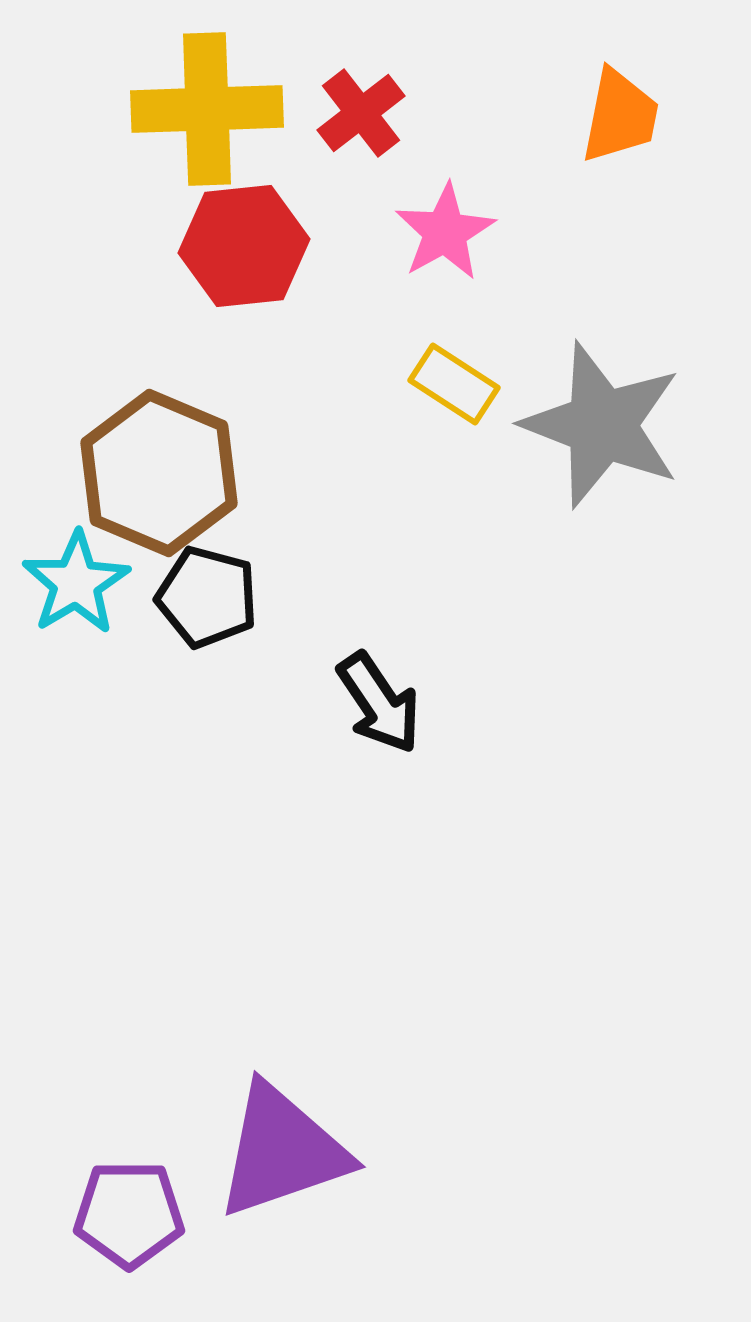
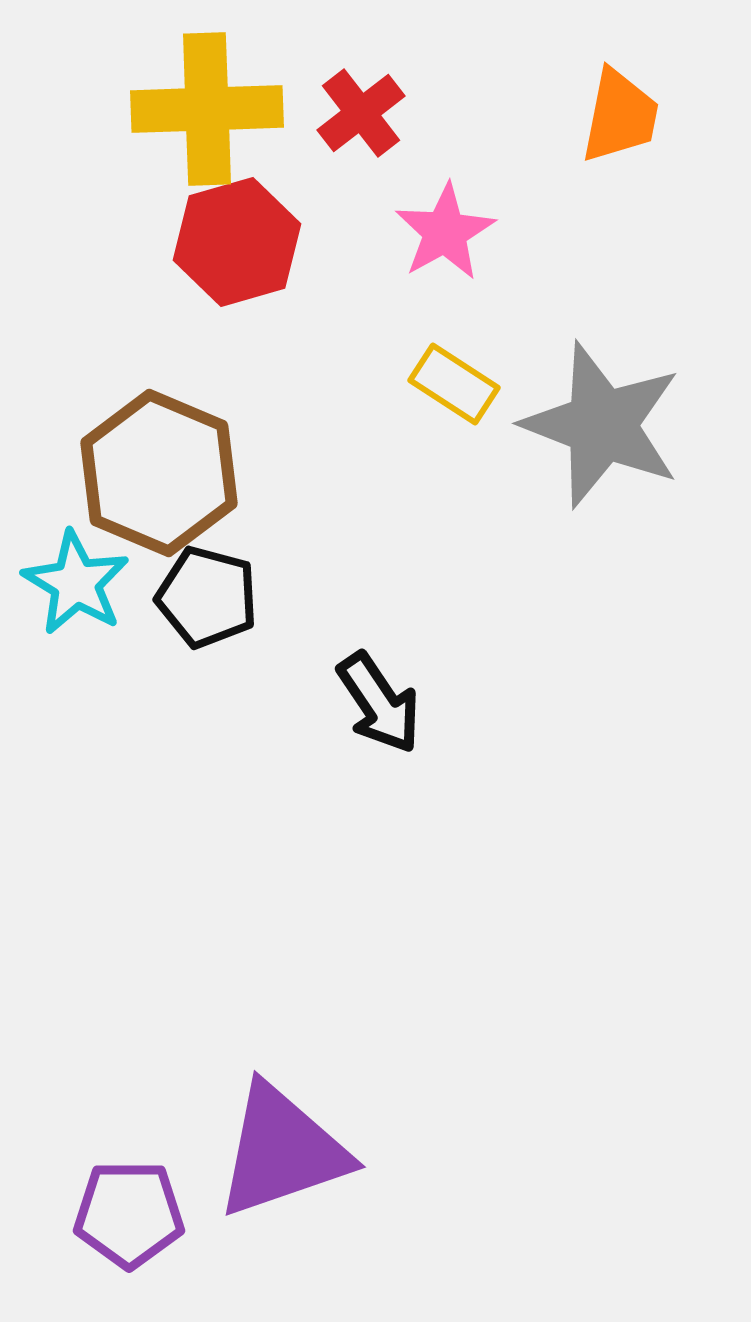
red hexagon: moved 7 px left, 4 px up; rotated 10 degrees counterclockwise
cyan star: rotated 10 degrees counterclockwise
